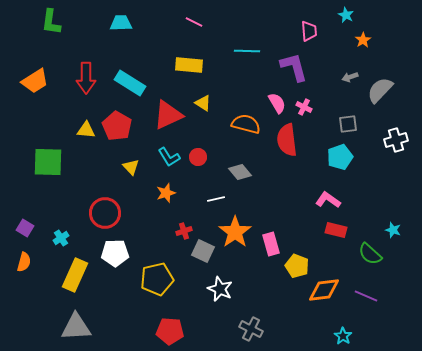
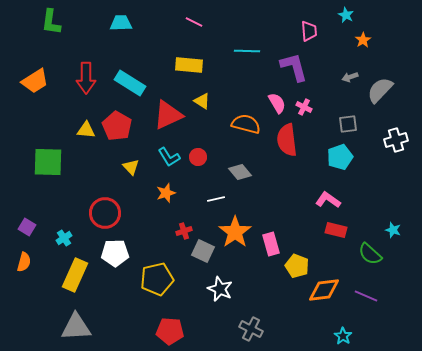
yellow triangle at (203, 103): moved 1 px left, 2 px up
purple square at (25, 228): moved 2 px right, 1 px up
cyan cross at (61, 238): moved 3 px right
